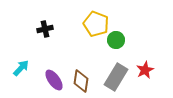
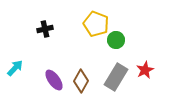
cyan arrow: moved 6 px left
brown diamond: rotated 20 degrees clockwise
